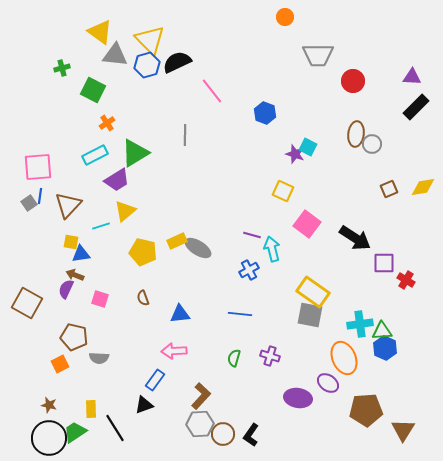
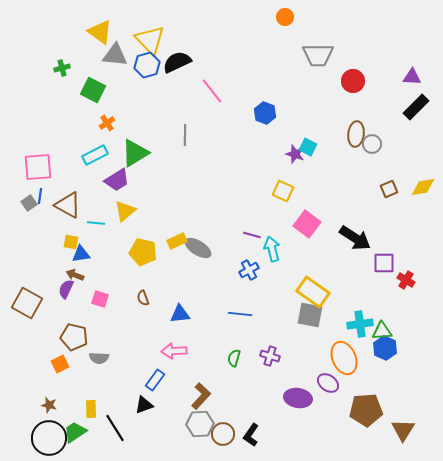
brown triangle at (68, 205): rotated 44 degrees counterclockwise
cyan line at (101, 226): moved 5 px left, 3 px up; rotated 24 degrees clockwise
